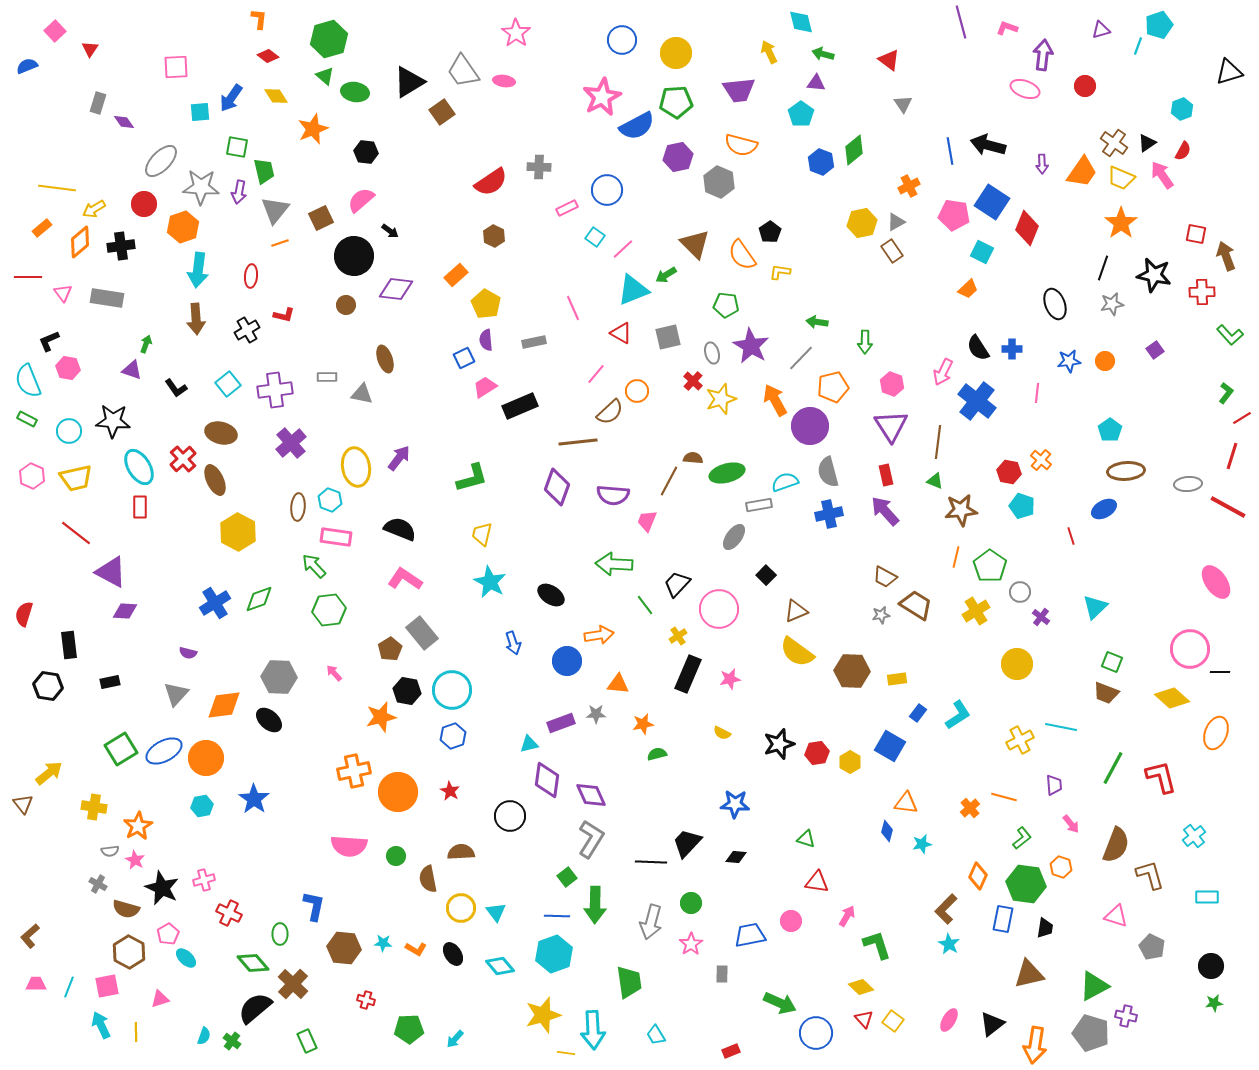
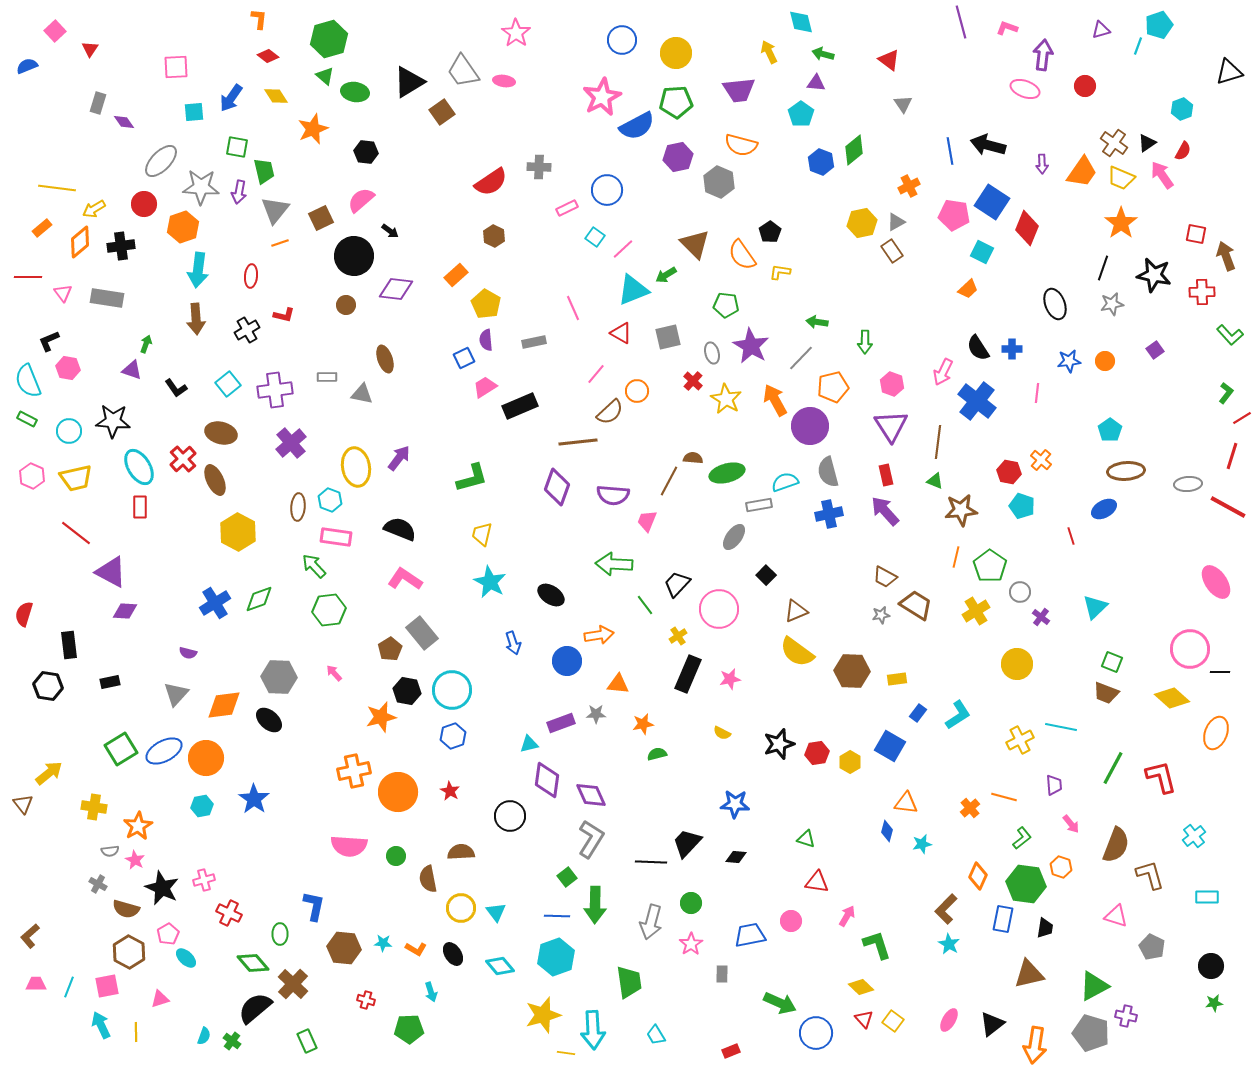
cyan square at (200, 112): moved 6 px left
yellow star at (721, 399): moved 5 px right; rotated 24 degrees counterclockwise
cyan hexagon at (554, 954): moved 2 px right, 3 px down
cyan arrow at (455, 1039): moved 24 px left, 47 px up; rotated 60 degrees counterclockwise
